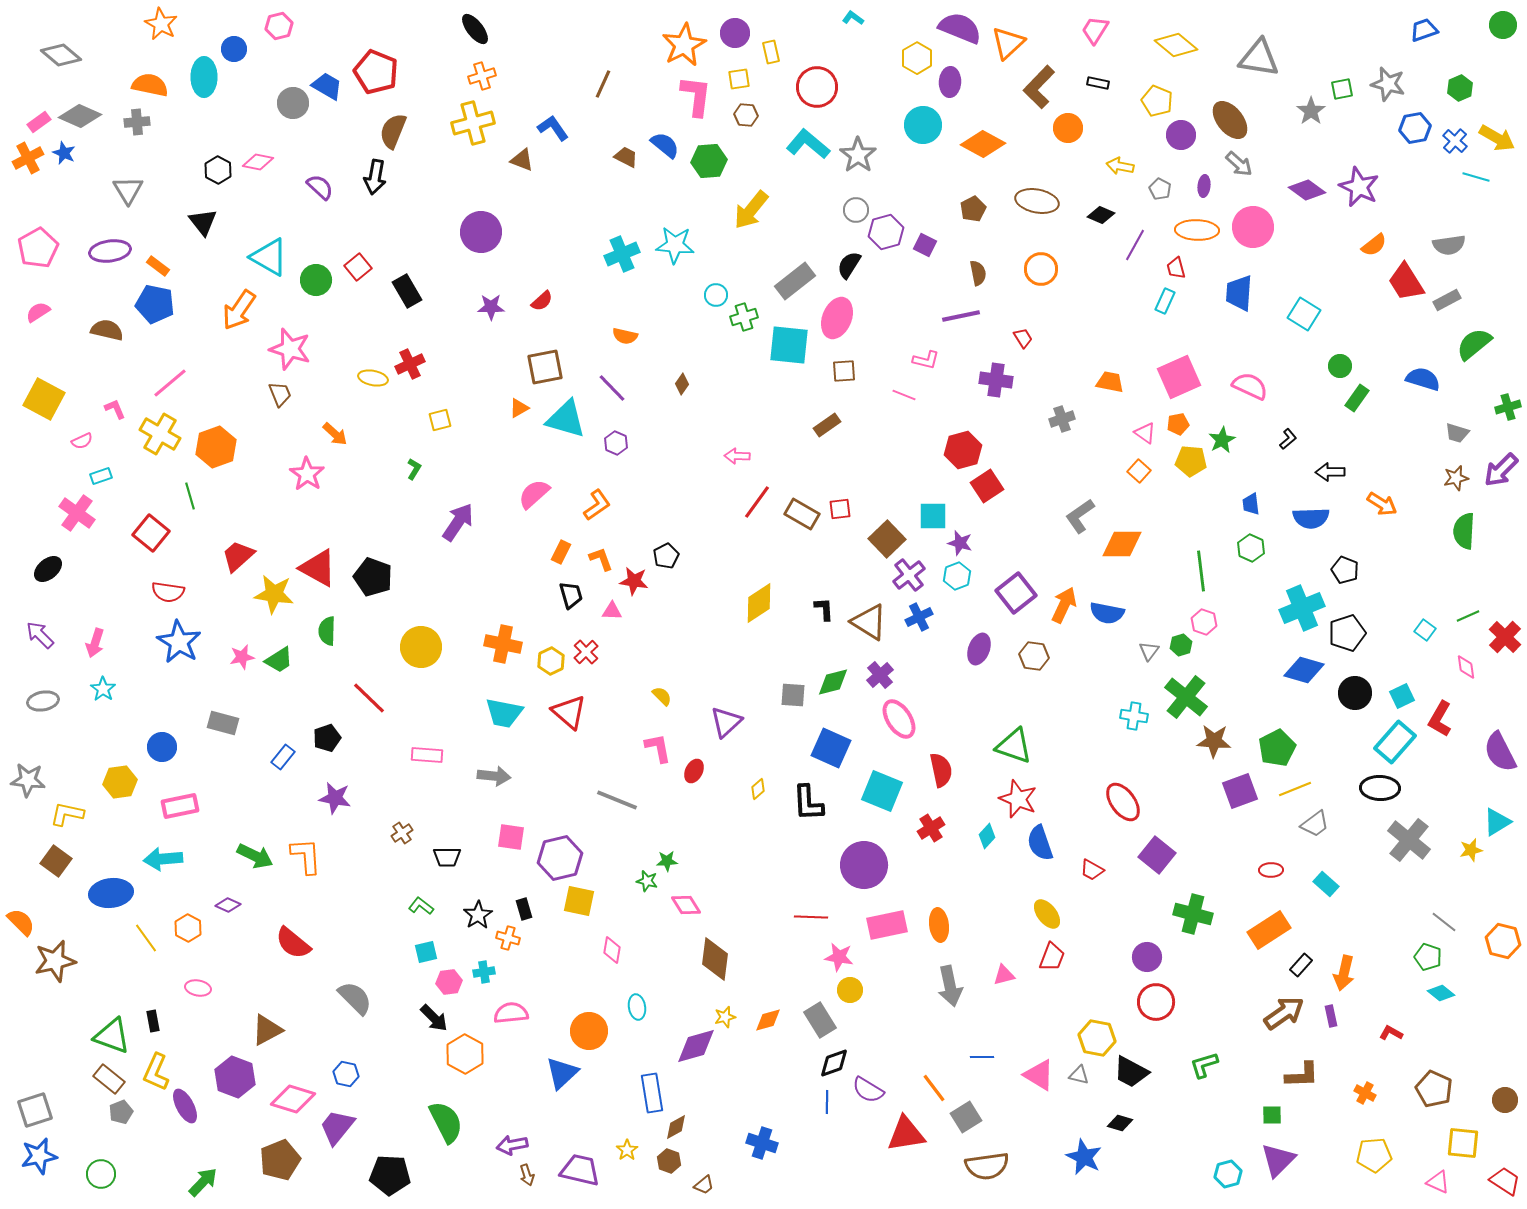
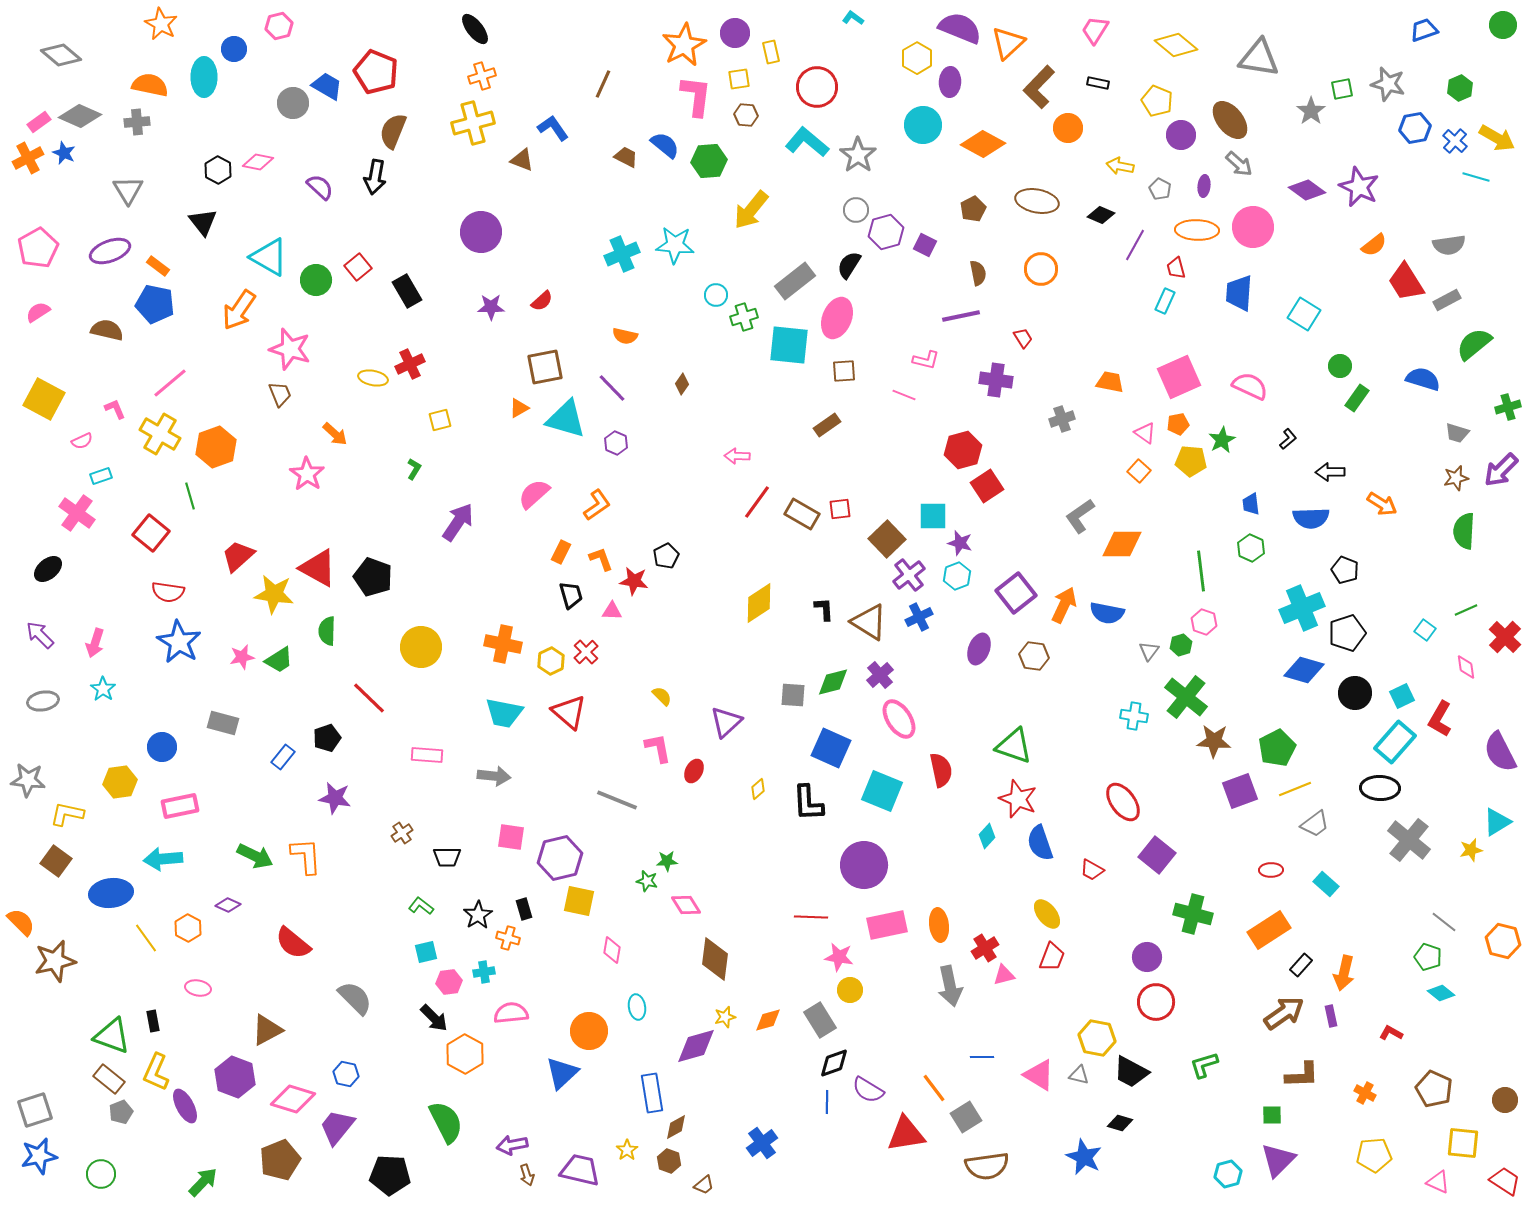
cyan L-shape at (808, 144): moved 1 px left, 2 px up
purple ellipse at (110, 251): rotated 12 degrees counterclockwise
green line at (1468, 616): moved 2 px left, 6 px up
red cross at (931, 828): moved 54 px right, 120 px down
blue cross at (762, 1143): rotated 36 degrees clockwise
